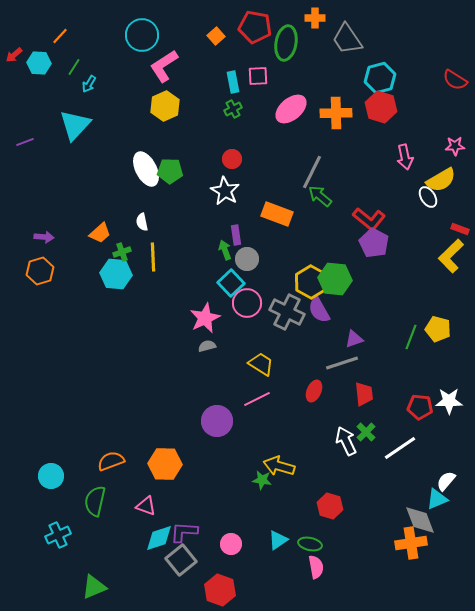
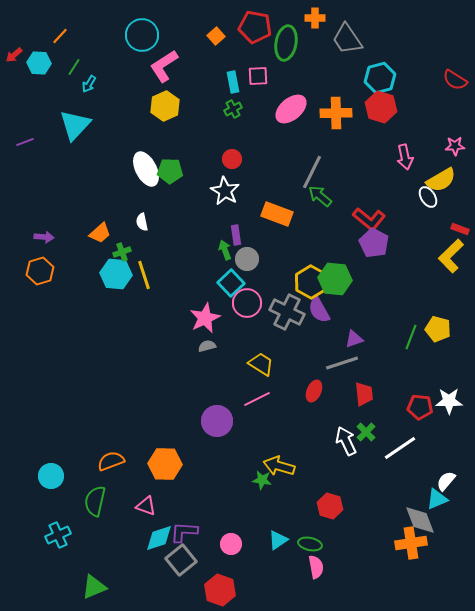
yellow line at (153, 257): moved 9 px left, 18 px down; rotated 16 degrees counterclockwise
